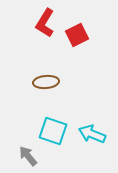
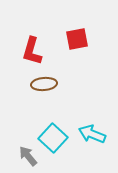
red L-shape: moved 13 px left, 28 px down; rotated 16 degrees counterclockwise
red square: moved 4 px down; rotated 15 degrees clockwise
brown ellipse: moved 2 px left, 2 px down
cyan square: moved 7 px down; rotated 24 degrees clockwise
